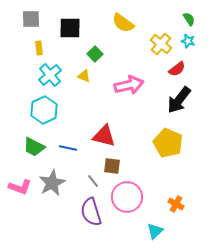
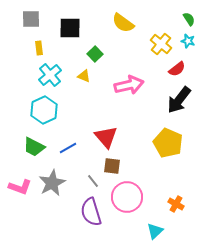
red triangle: moved 2 px right, 1 px down; rotated 35 degrees clockwise
blue line: rotated 42 degrees counterclockwise
